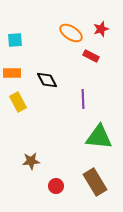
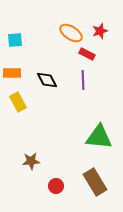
red star: moved 1 px left, 2 px down
red rectangle: moved 4 px left, 2 px up
purple line: moved 19 px up
